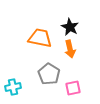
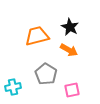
orange trapezoid: moved 3 px left, 2 px up; rotated 25 degrees counterclockwise
orange arrow: moved 1 px left, 1 px down; rotated 48 degrees counterclockwise
gray pentagon: moved 3 px left
pink square: moved 1 px left, 2 px down
